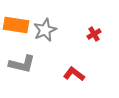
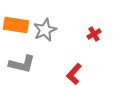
red L-shape: rotated 85 degrees counterclockwise
